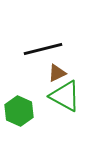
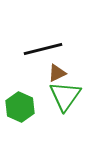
green triangle: rotated 36 degrees clockwise
green hexagon: moved 1 px right, 4 px up
